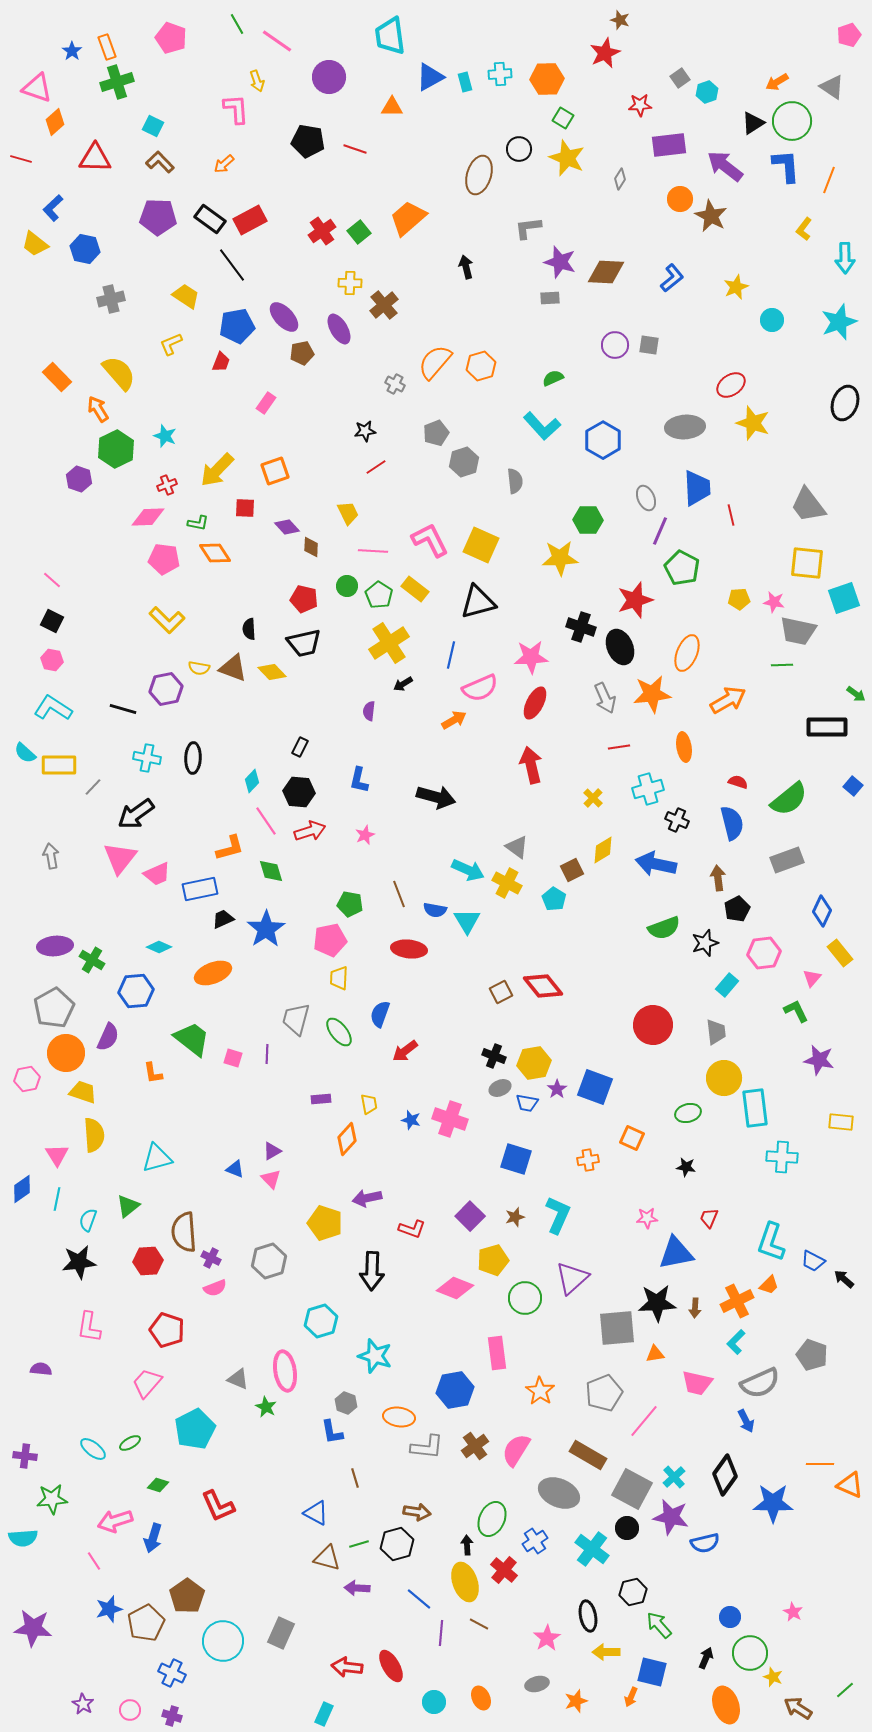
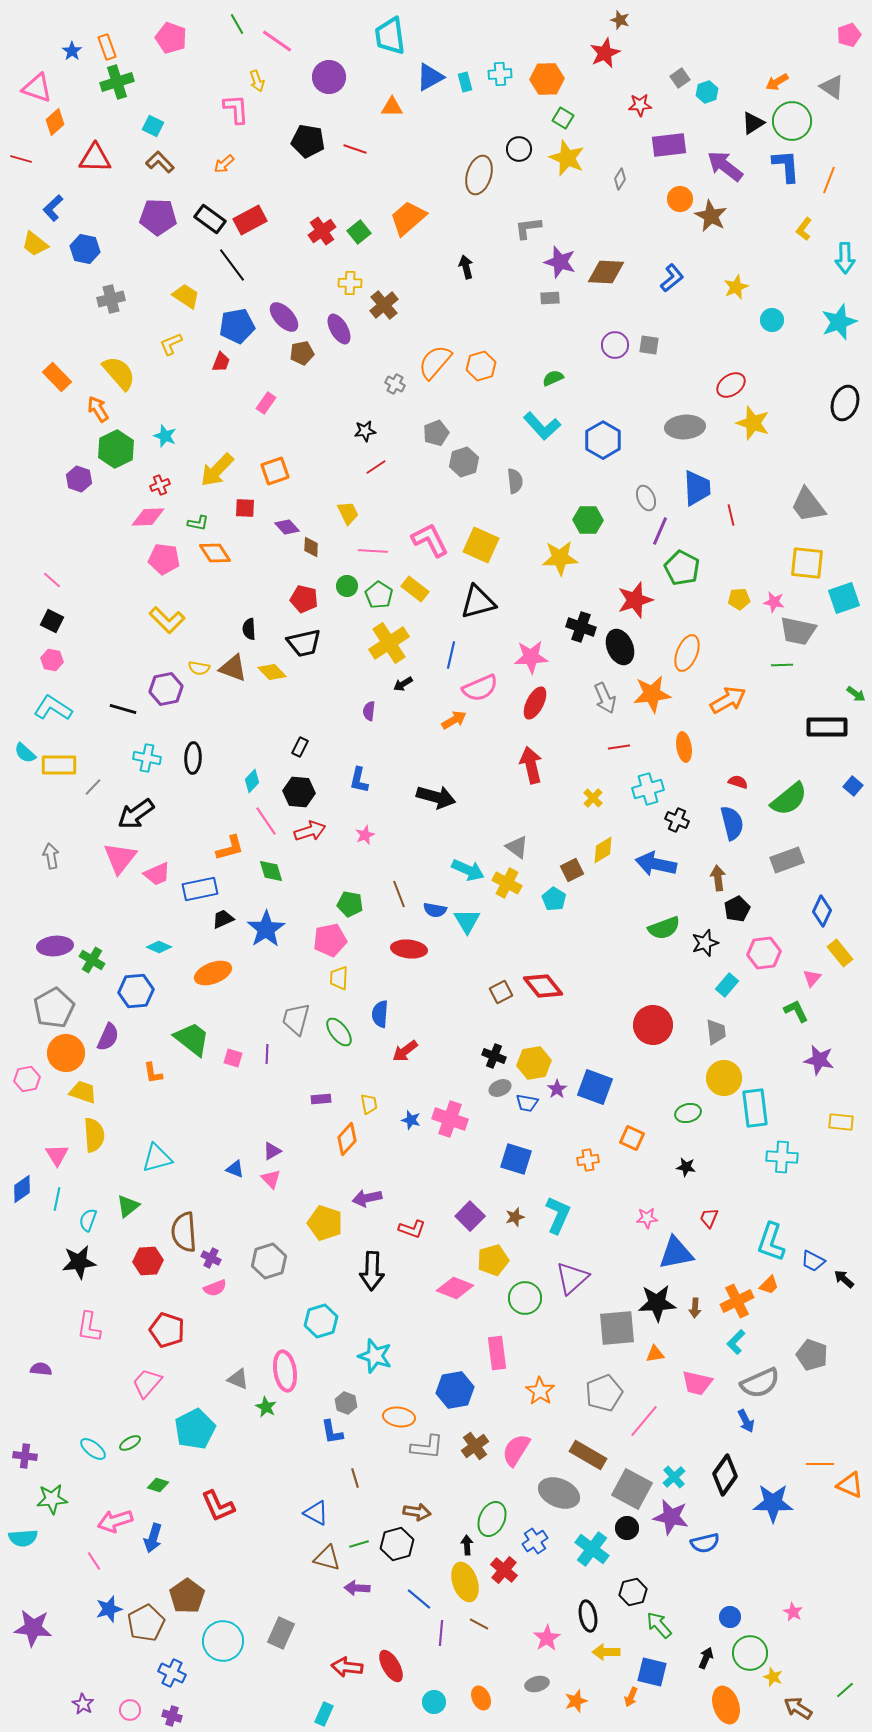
red cross at (167, 485): moved 7 px left
blue semicircle at (380, 1014): rotated 16 degrees counterclockwise
